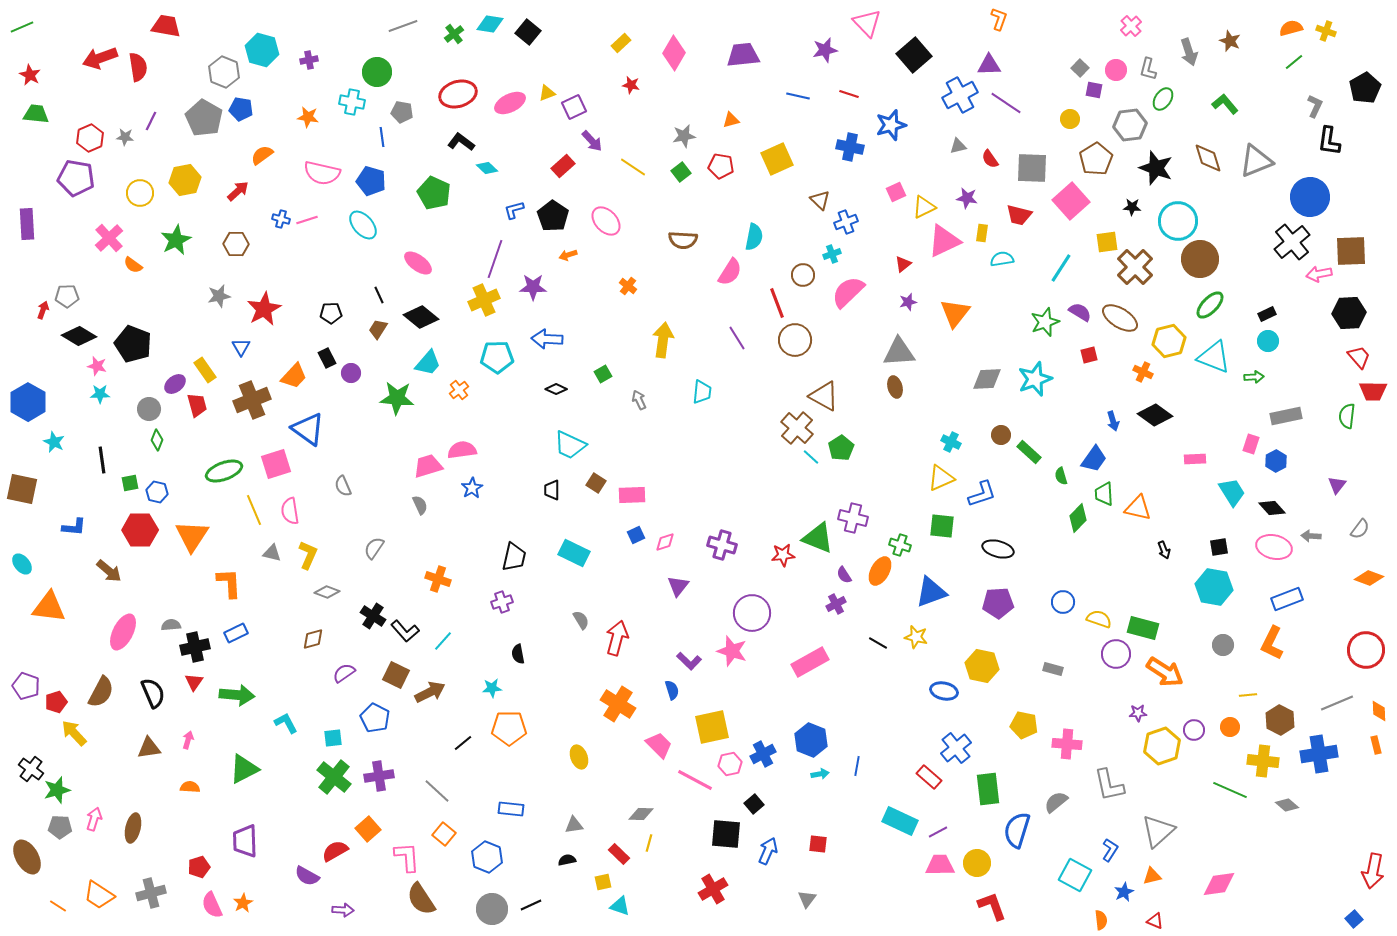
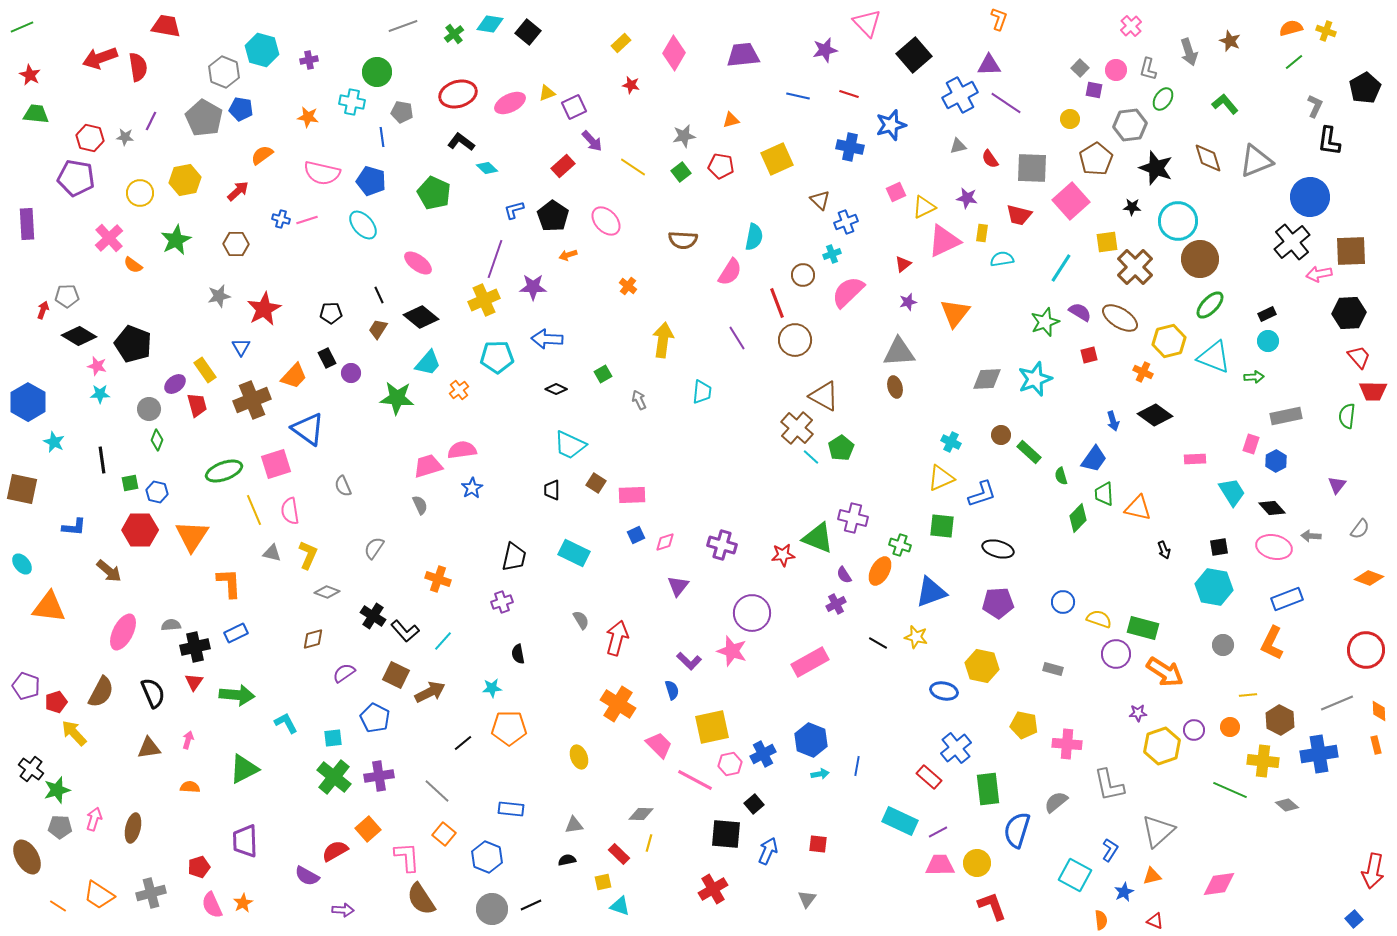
red hexagon at (90, 138): rotated 24 degrees counterclockwise
